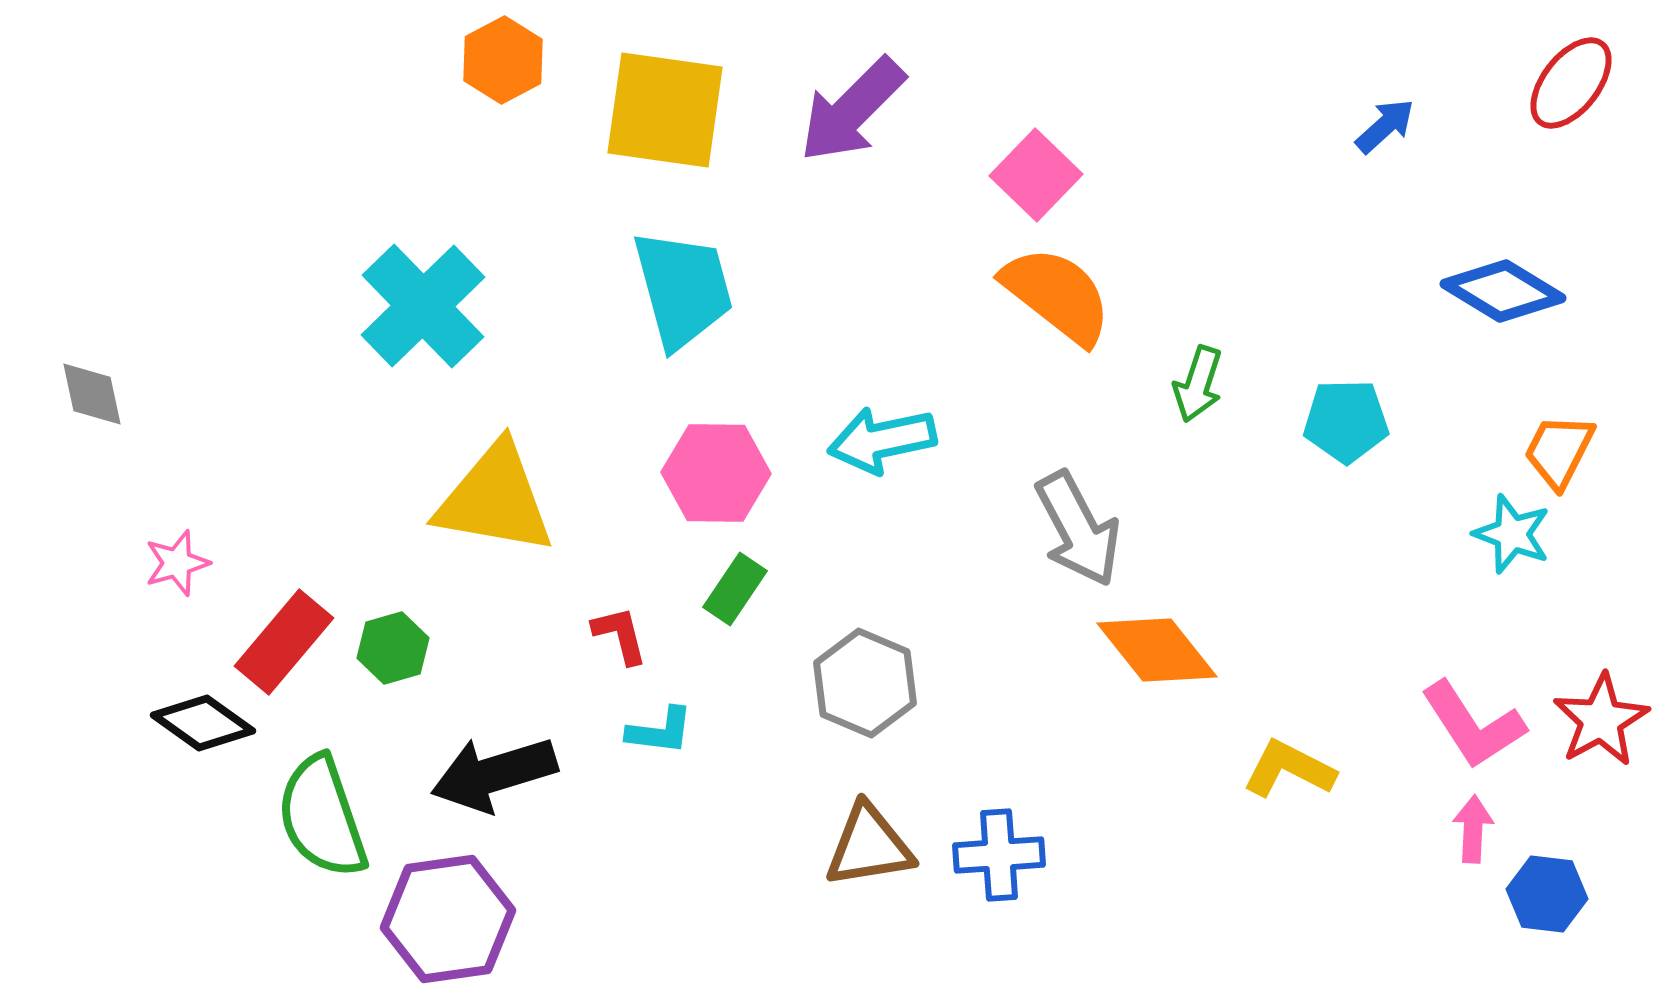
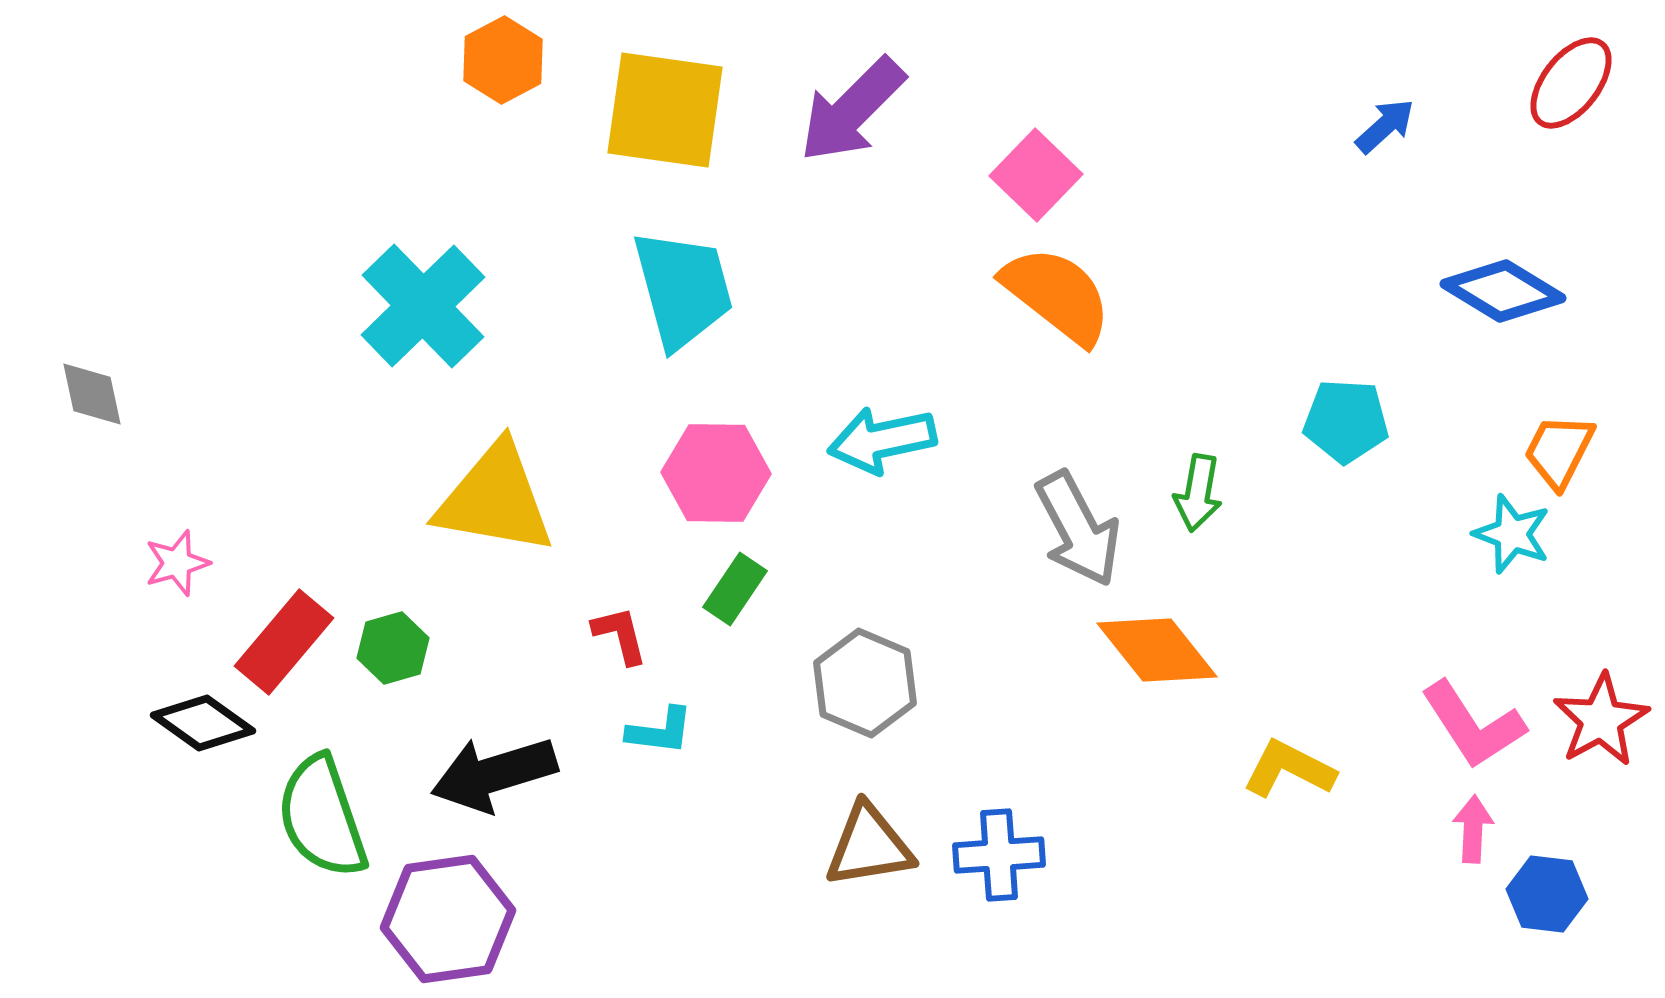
green arrow: moved 109 px down; rotated 8 degrees counterclockwise
cyan pentagon: rotated 4 degrees clockwise
